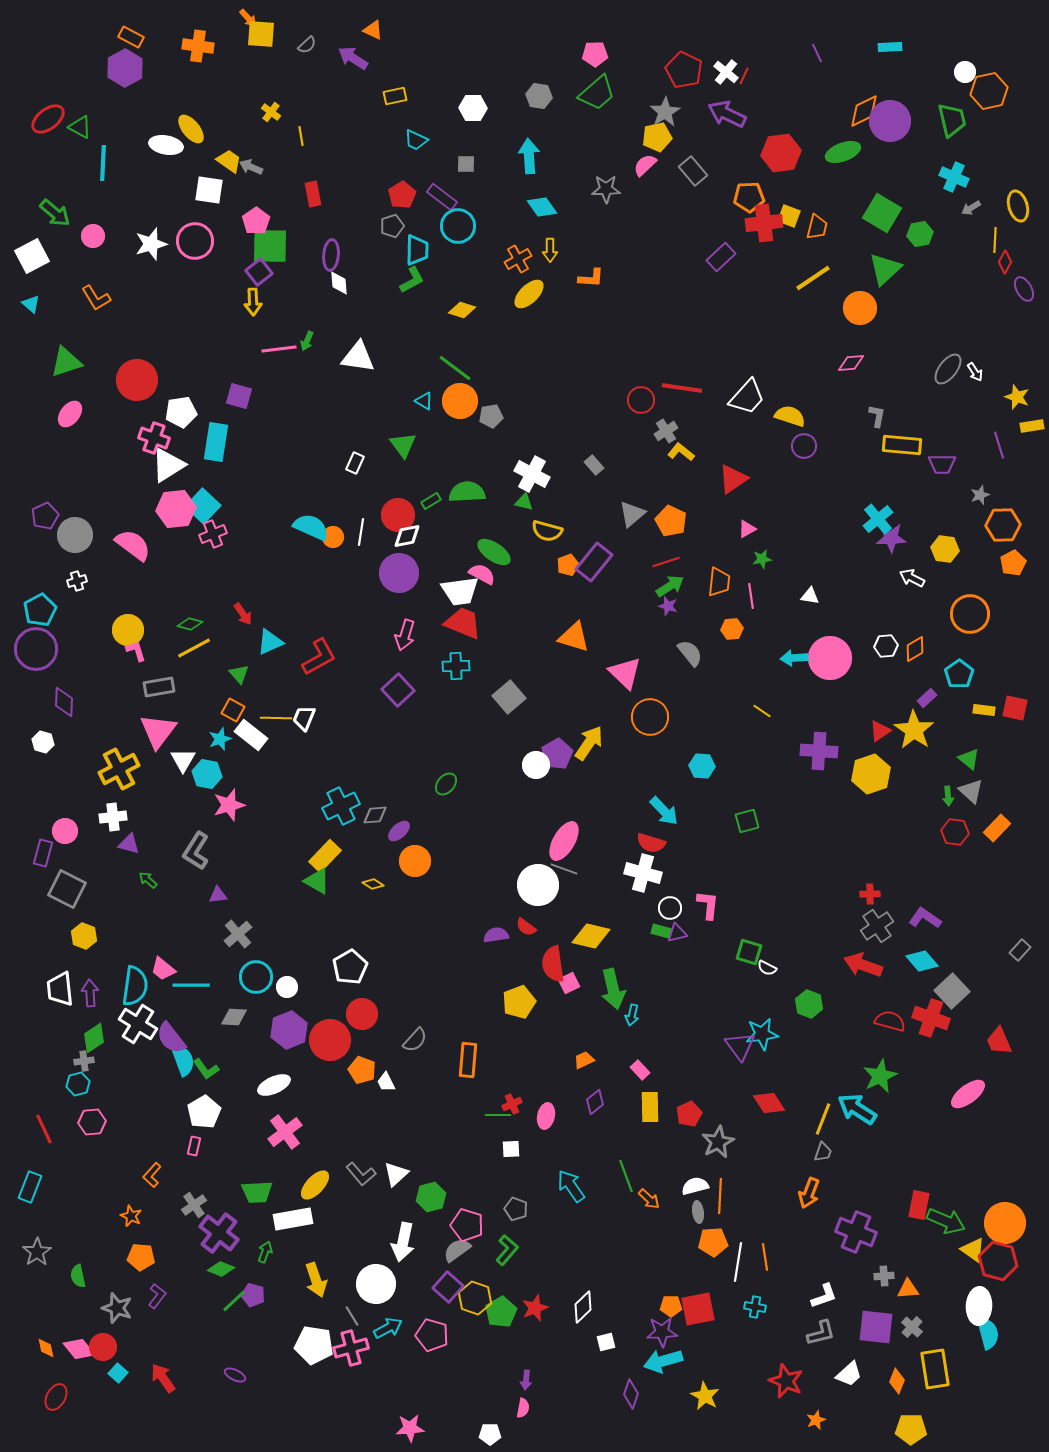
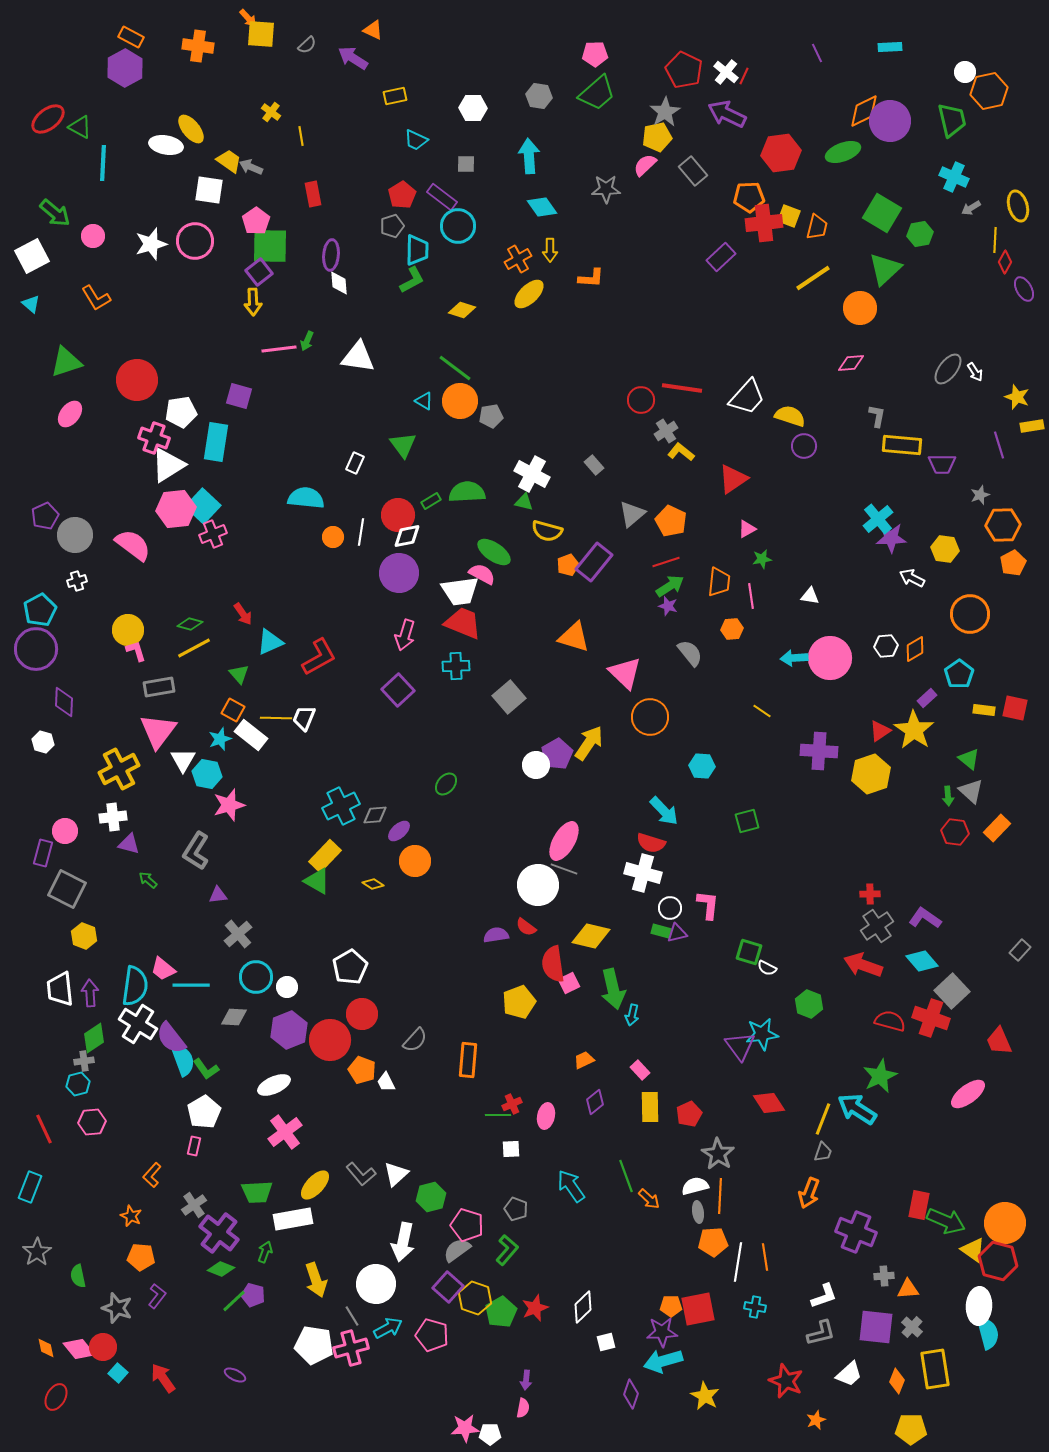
cyan semicircle at (311, 527): moved 5 px left, 29 px up; rotated 18 degrees counterclockwise
gray star at (718, 1142): moved 12 px down; rotated 12 degrees counterclockwise
pink star at (410, 1428): moved 55 px right
